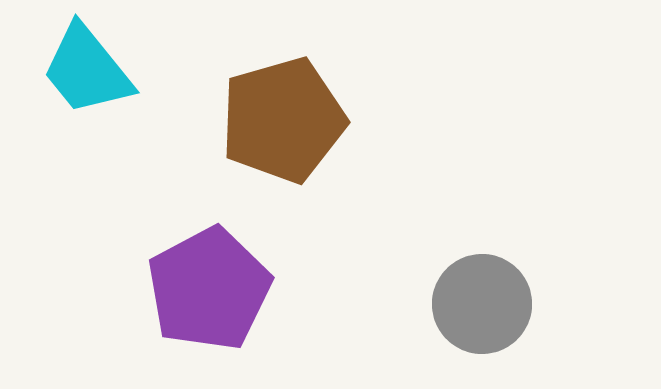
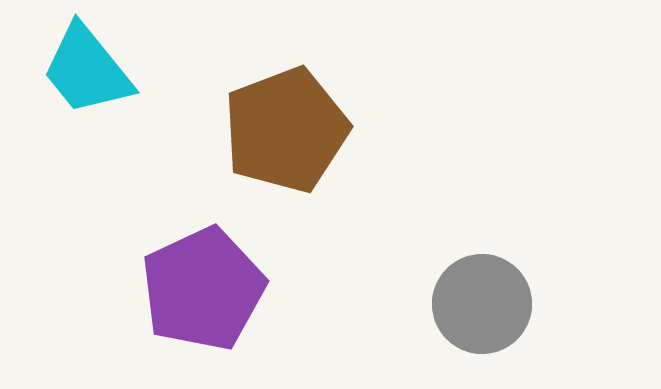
brown pentagon: moved 3 px right, 10 px down; rotated 5 degrees counterclockwise
purple pentagon: moved 6 px left; rotated 3 degrees clockwise
